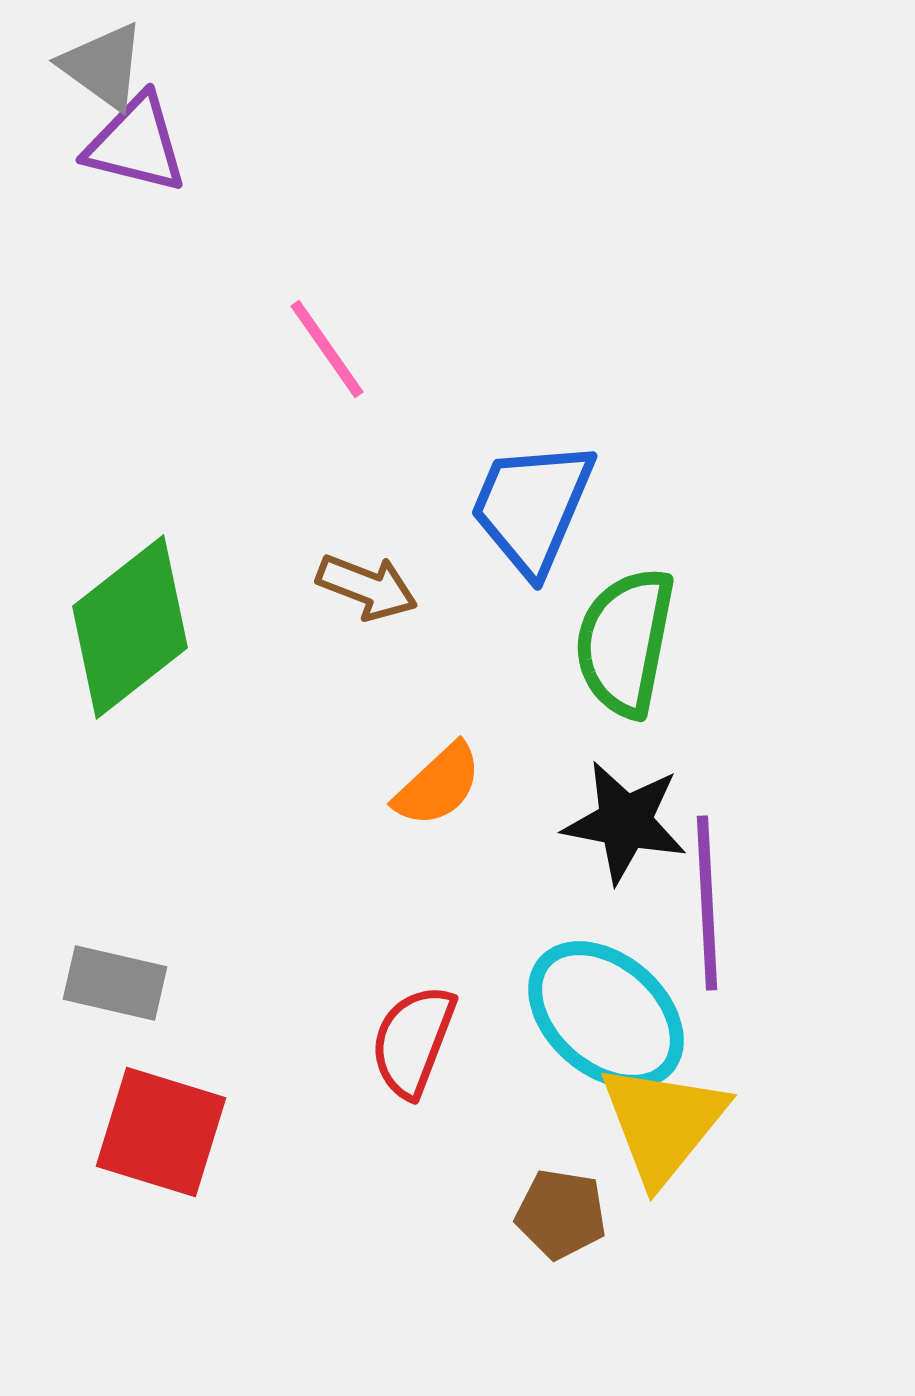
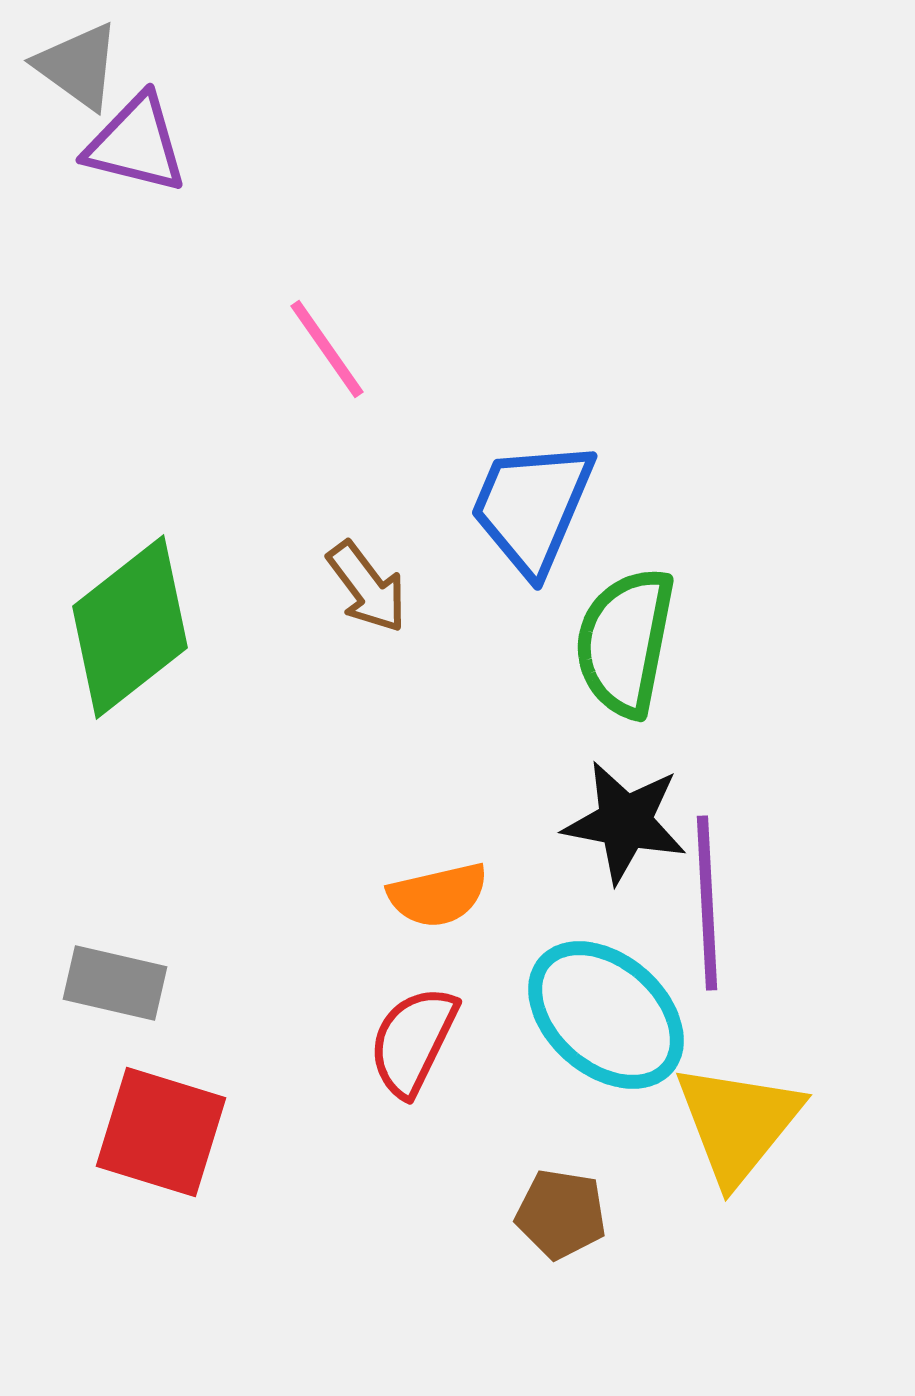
gray triangle: moved 25 px left
brown arrow: rotated 32 degrees clockwise
orange semicircle: moved 110 px down; rotated 30 degrees clockwise
red semicircle: rotated 5 degrees clockwise
yellow triangle: moved 75 px right
